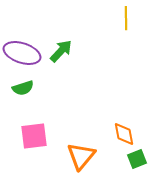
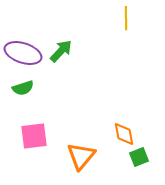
purple ellipse: moved 1 px right
green square: moved 2 px right, 2 px up
